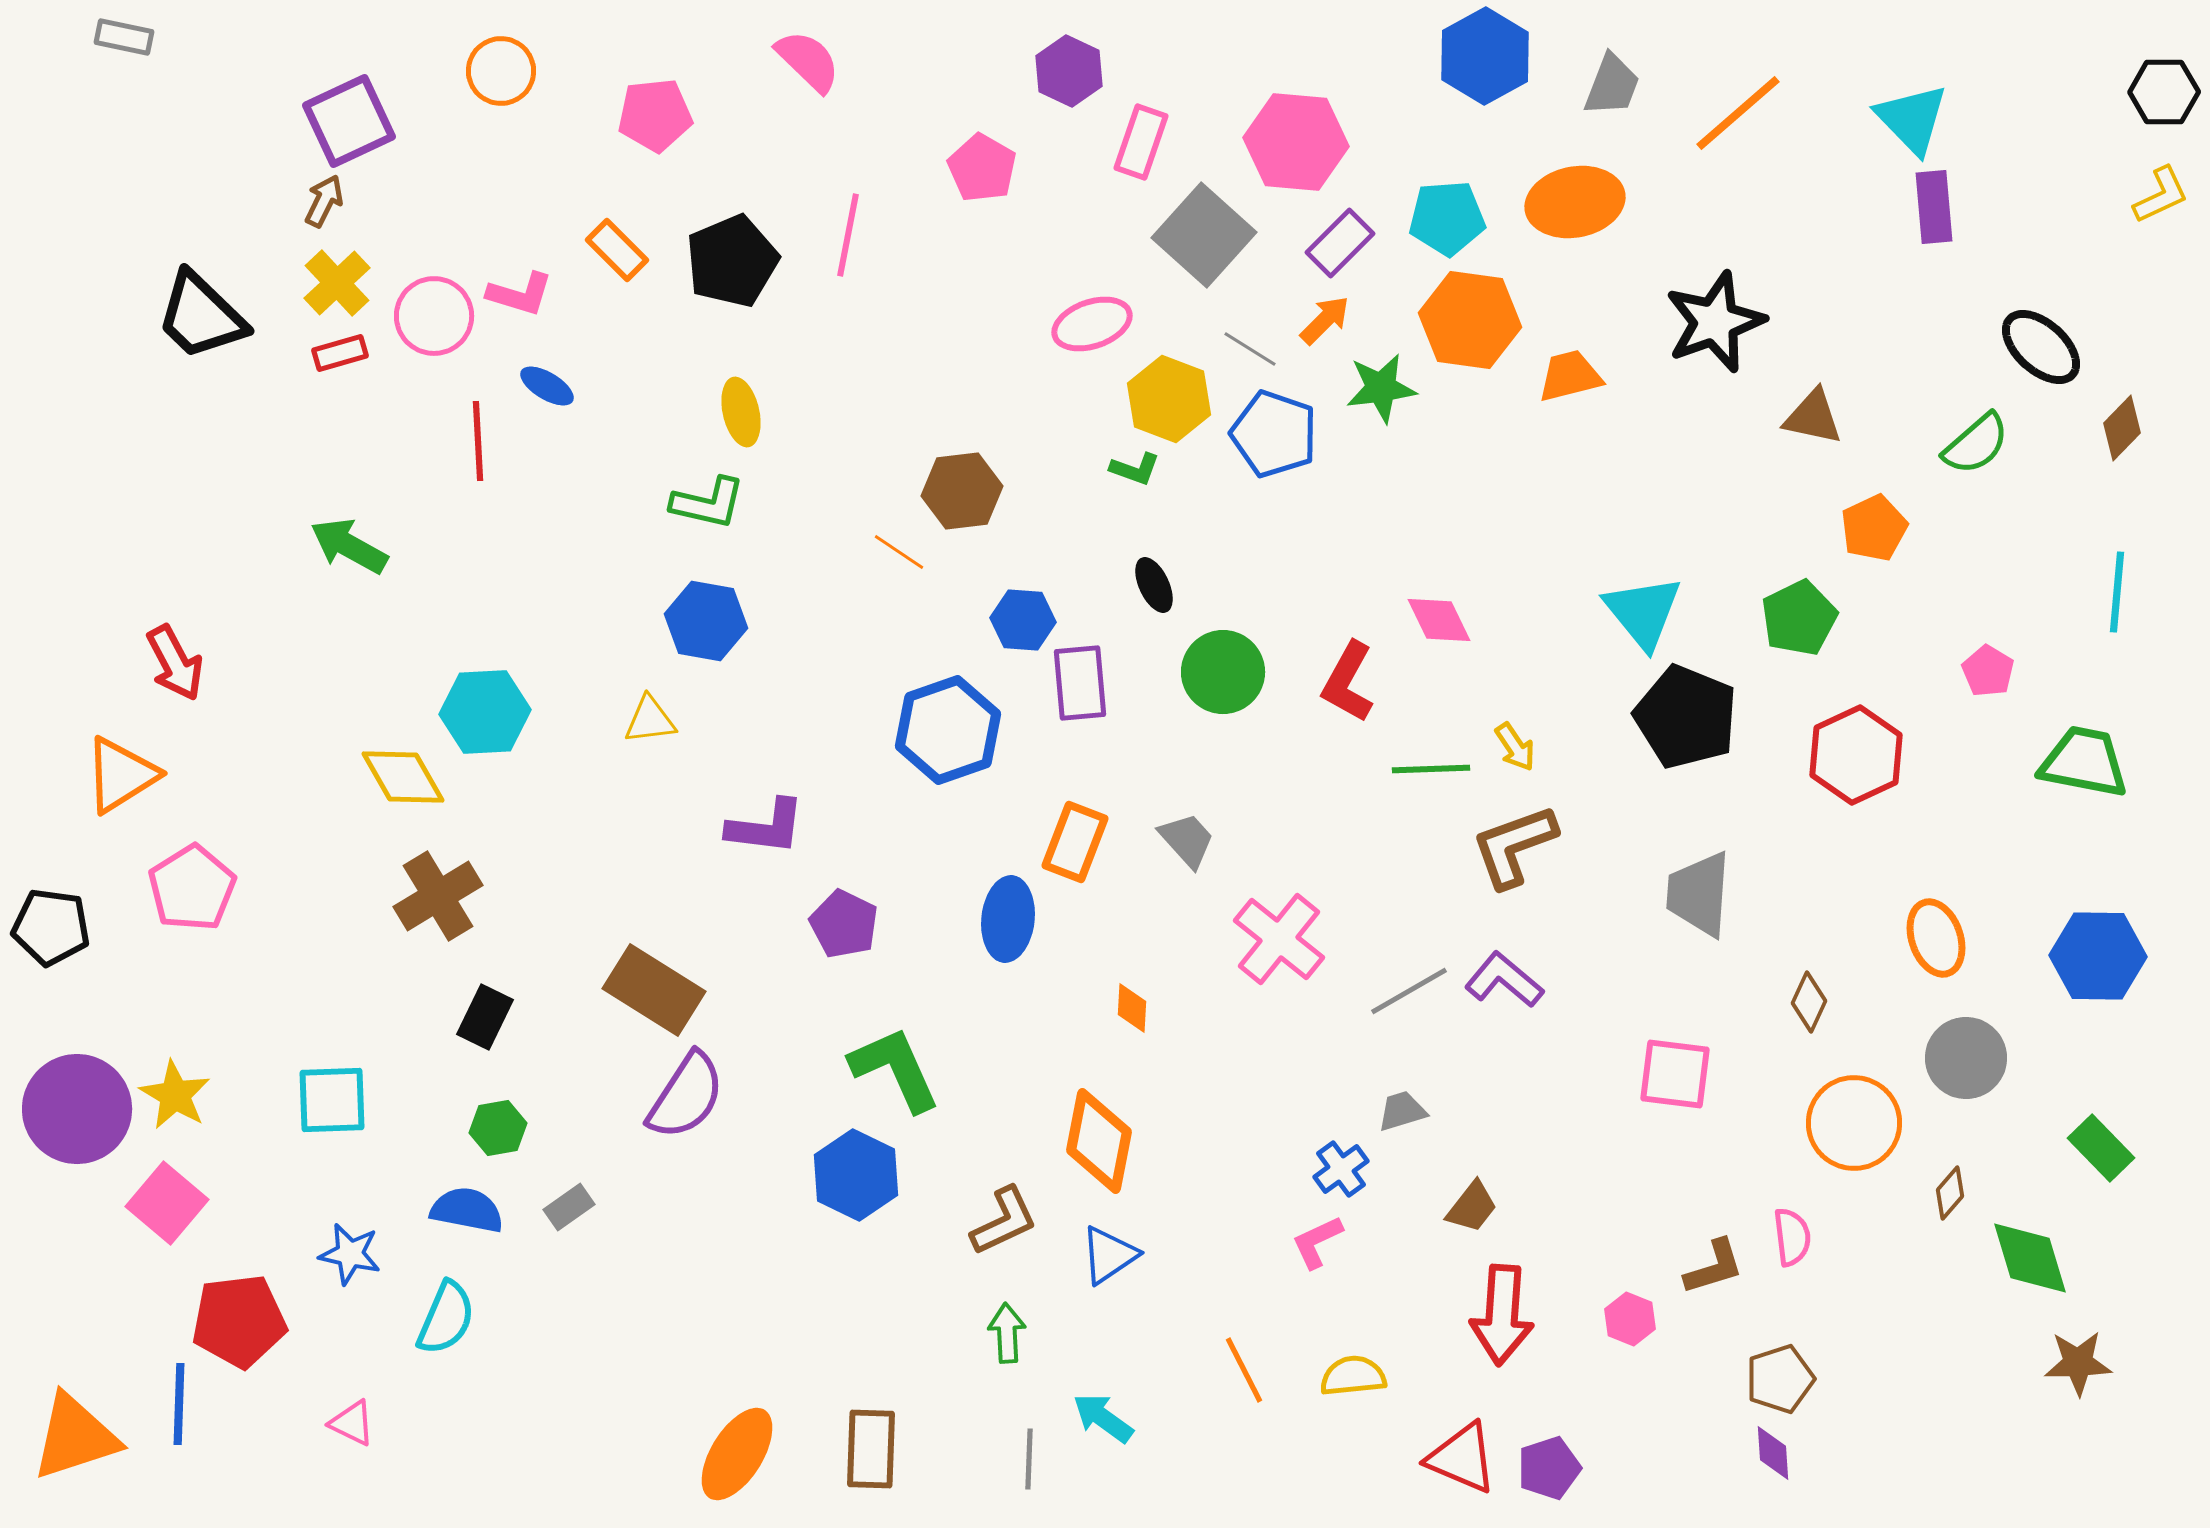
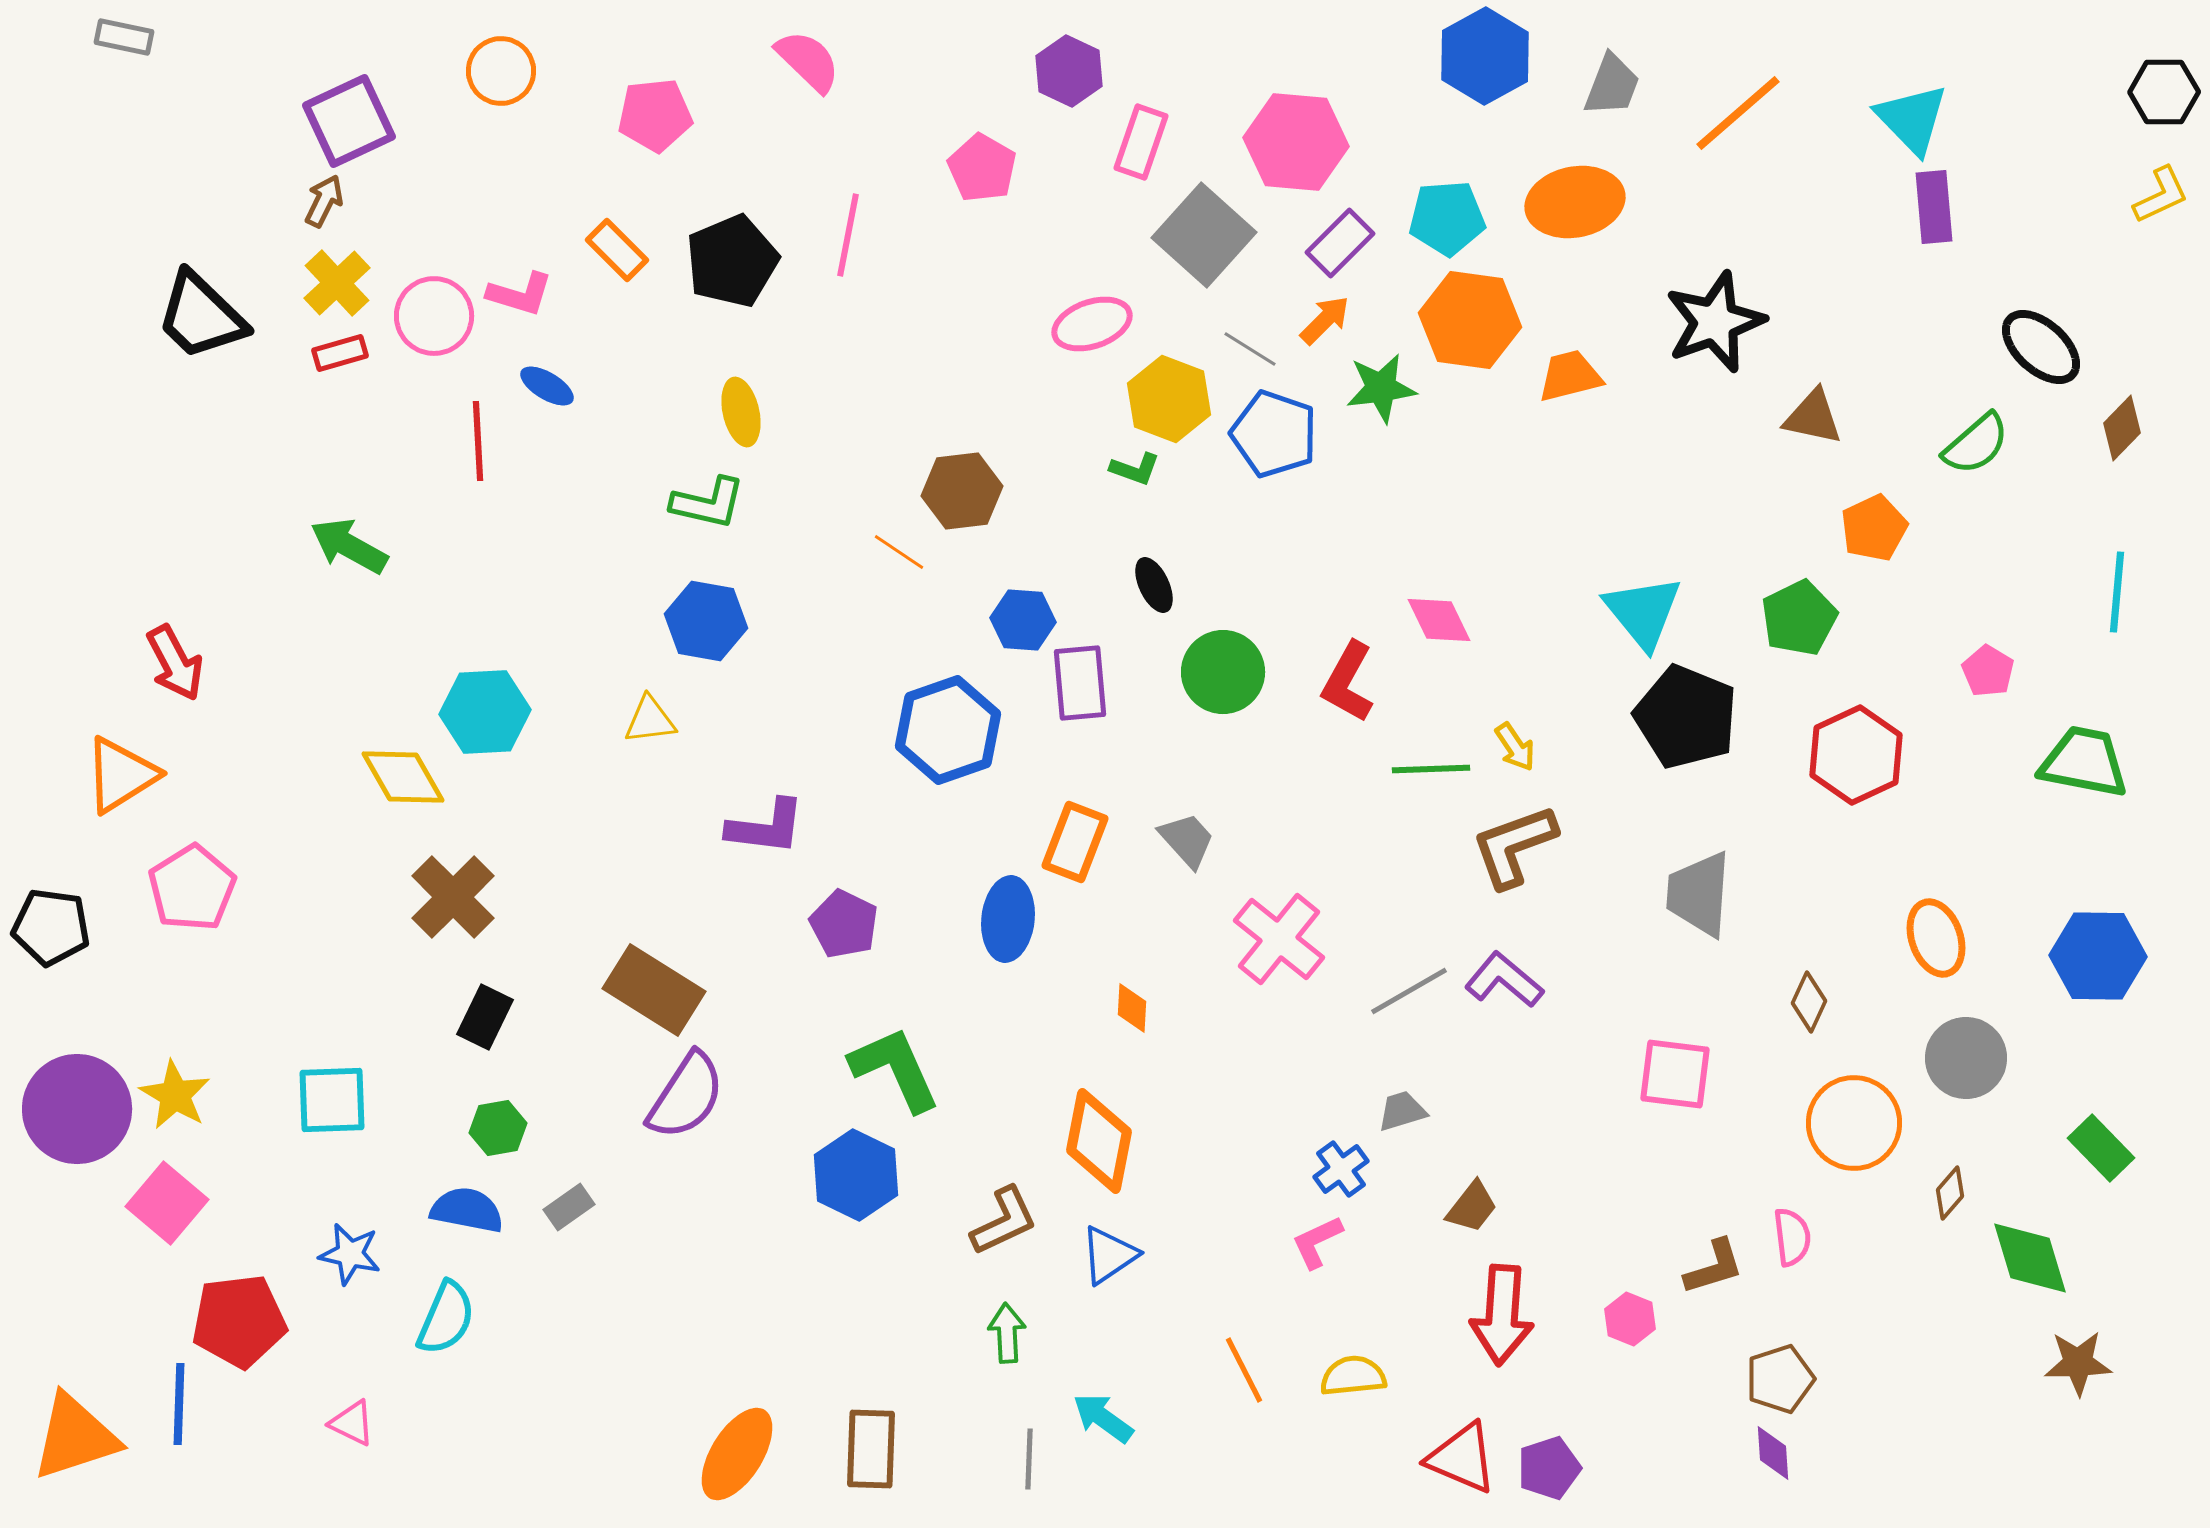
brown cross at (438, 896): moved 15 px right, 1 px down; rotated 14 degrees counterclockwise
